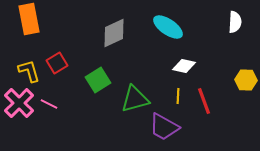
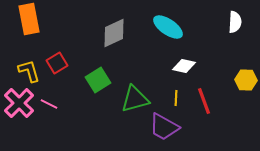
yellow line: moved 2 px left, 2 px down
